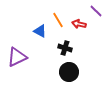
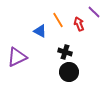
purple line: moved 2 px left, 1 px down
red arrow: rotated 56 degrees clockwise
black cross: moved 4 px down
